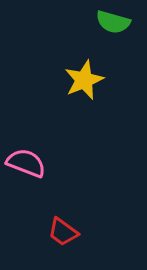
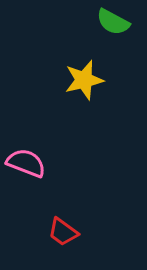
green semicircle: rotated 12 degrees clockwise
yellow star: rotated 9 degrees clockwise
